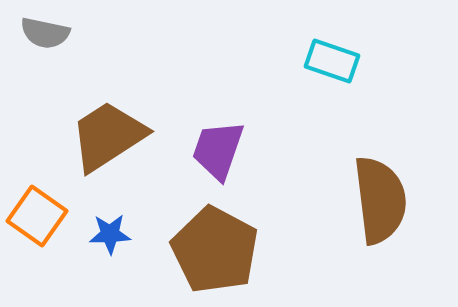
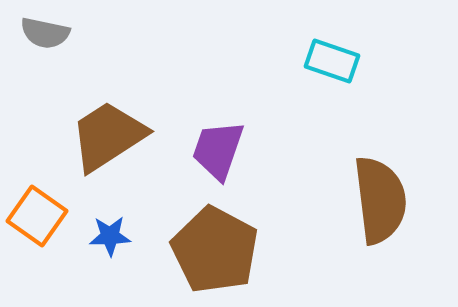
blue star: moved 2 px down
